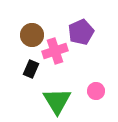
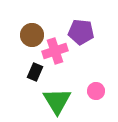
purple pentagon: rotated 30 degrees clockwise
black rectangle: moved 4 px right, 3 px down
